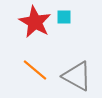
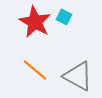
cyan square: rotated 28 degrees clockwise
gray triangle: moved 1 px right
